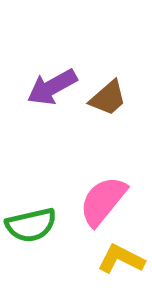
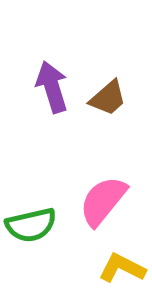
purple arrow: rotated 102 degrees clockwise
yellow L-shape: moved 1 px right, 9 px down
